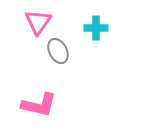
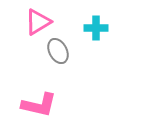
pink triangle: rotated 24 degrees clockwise
